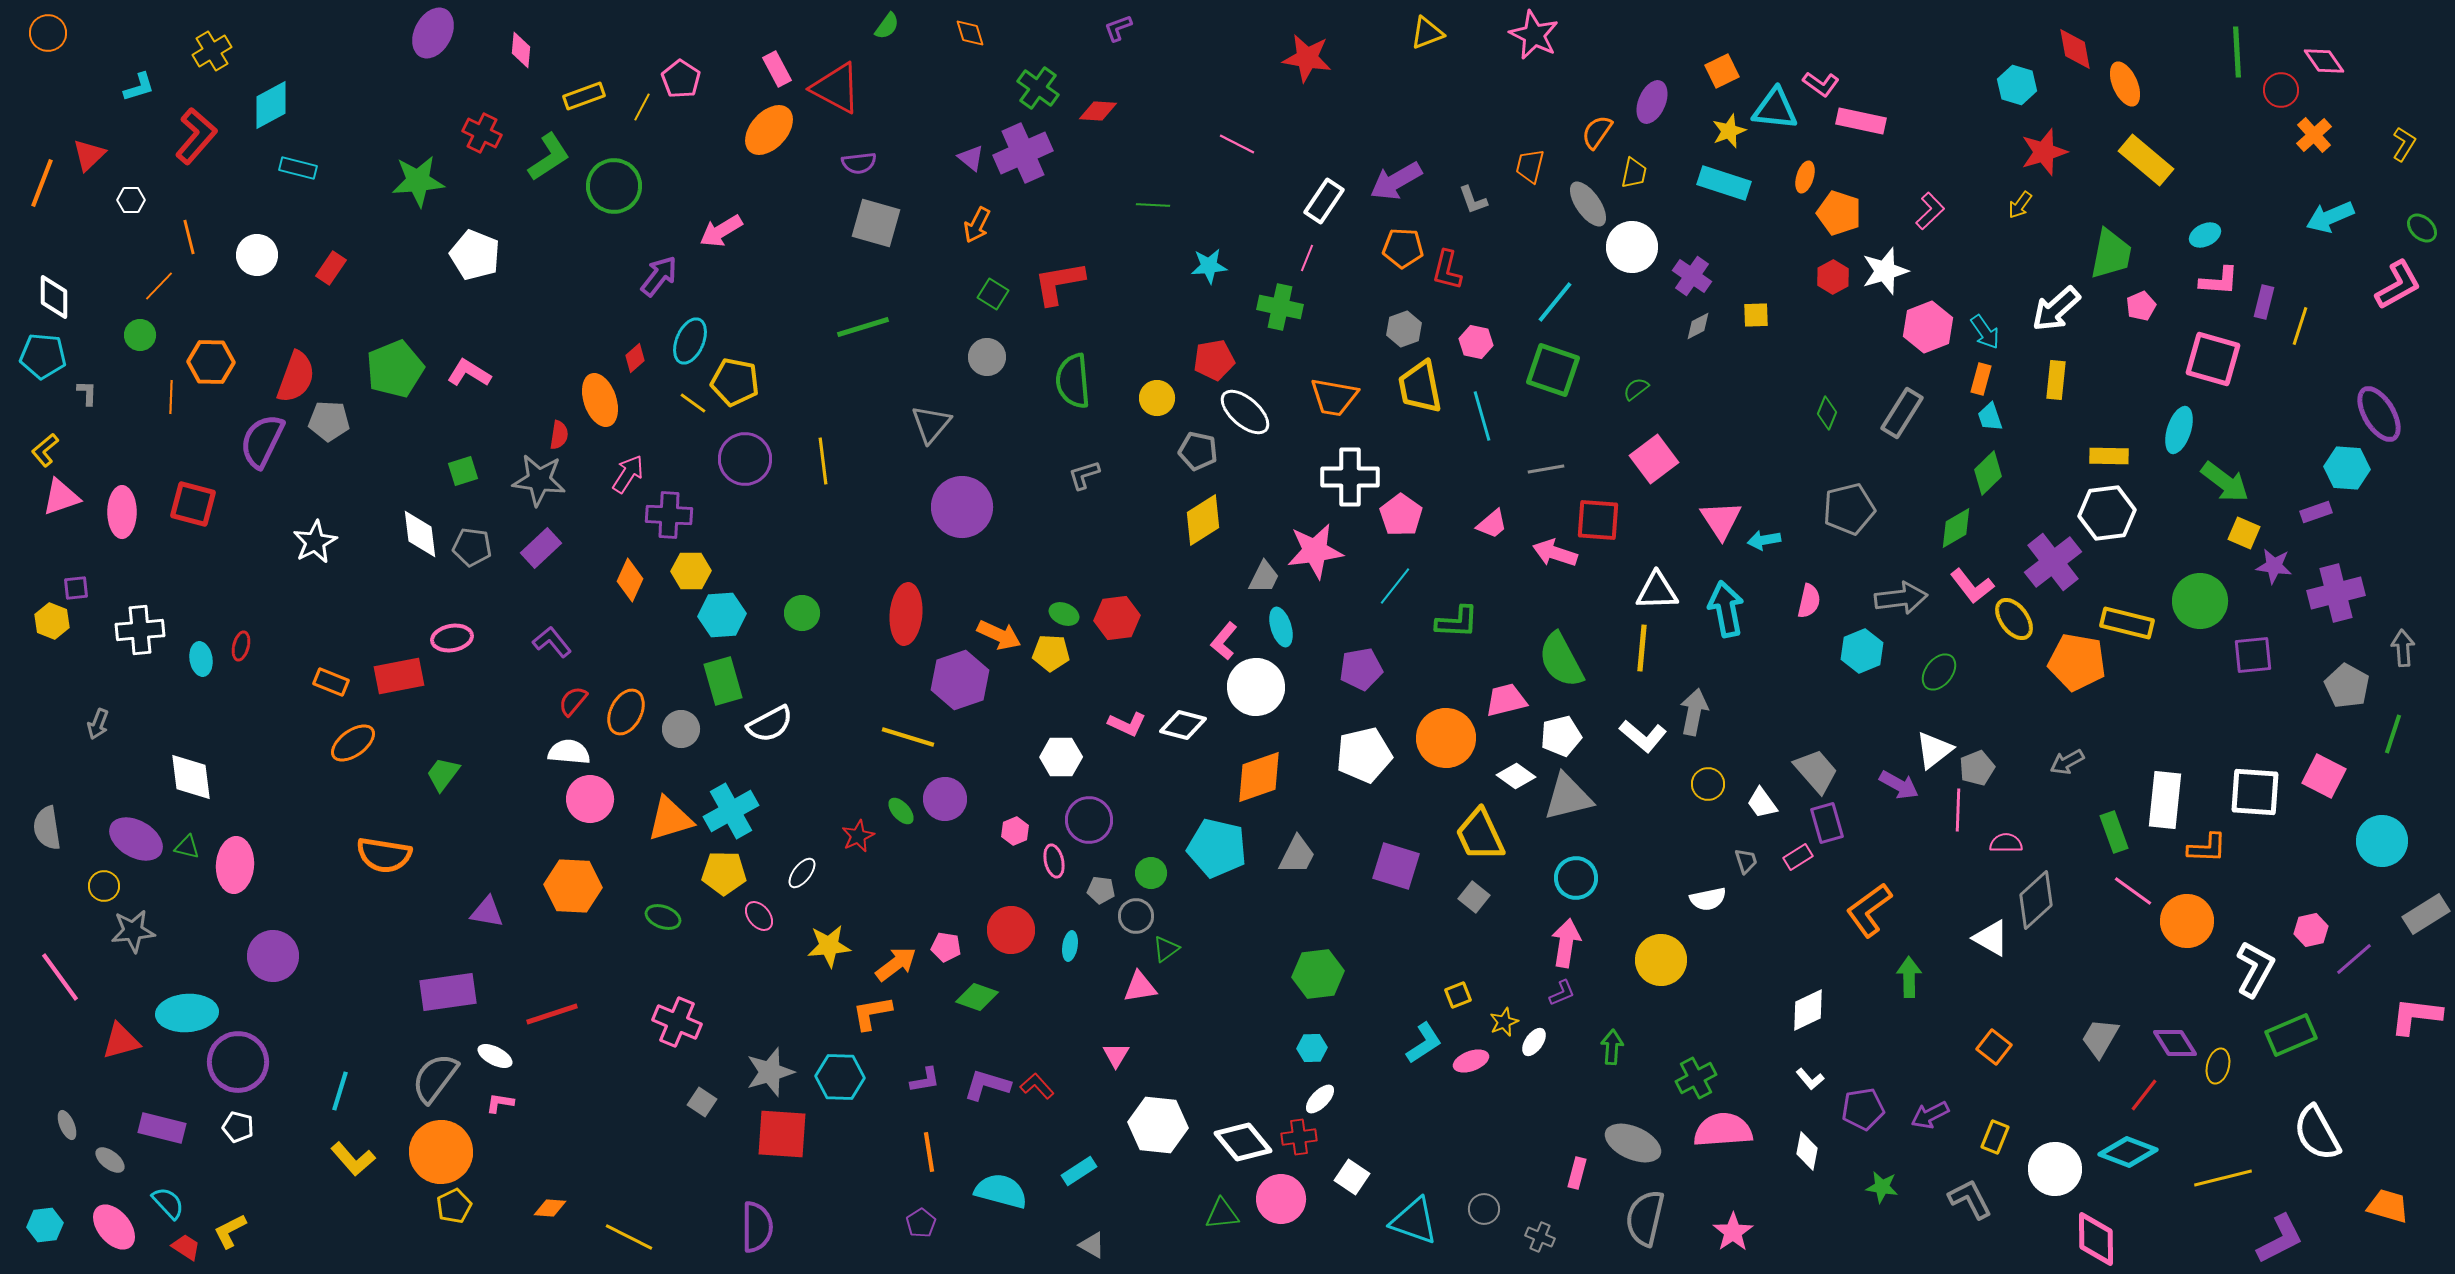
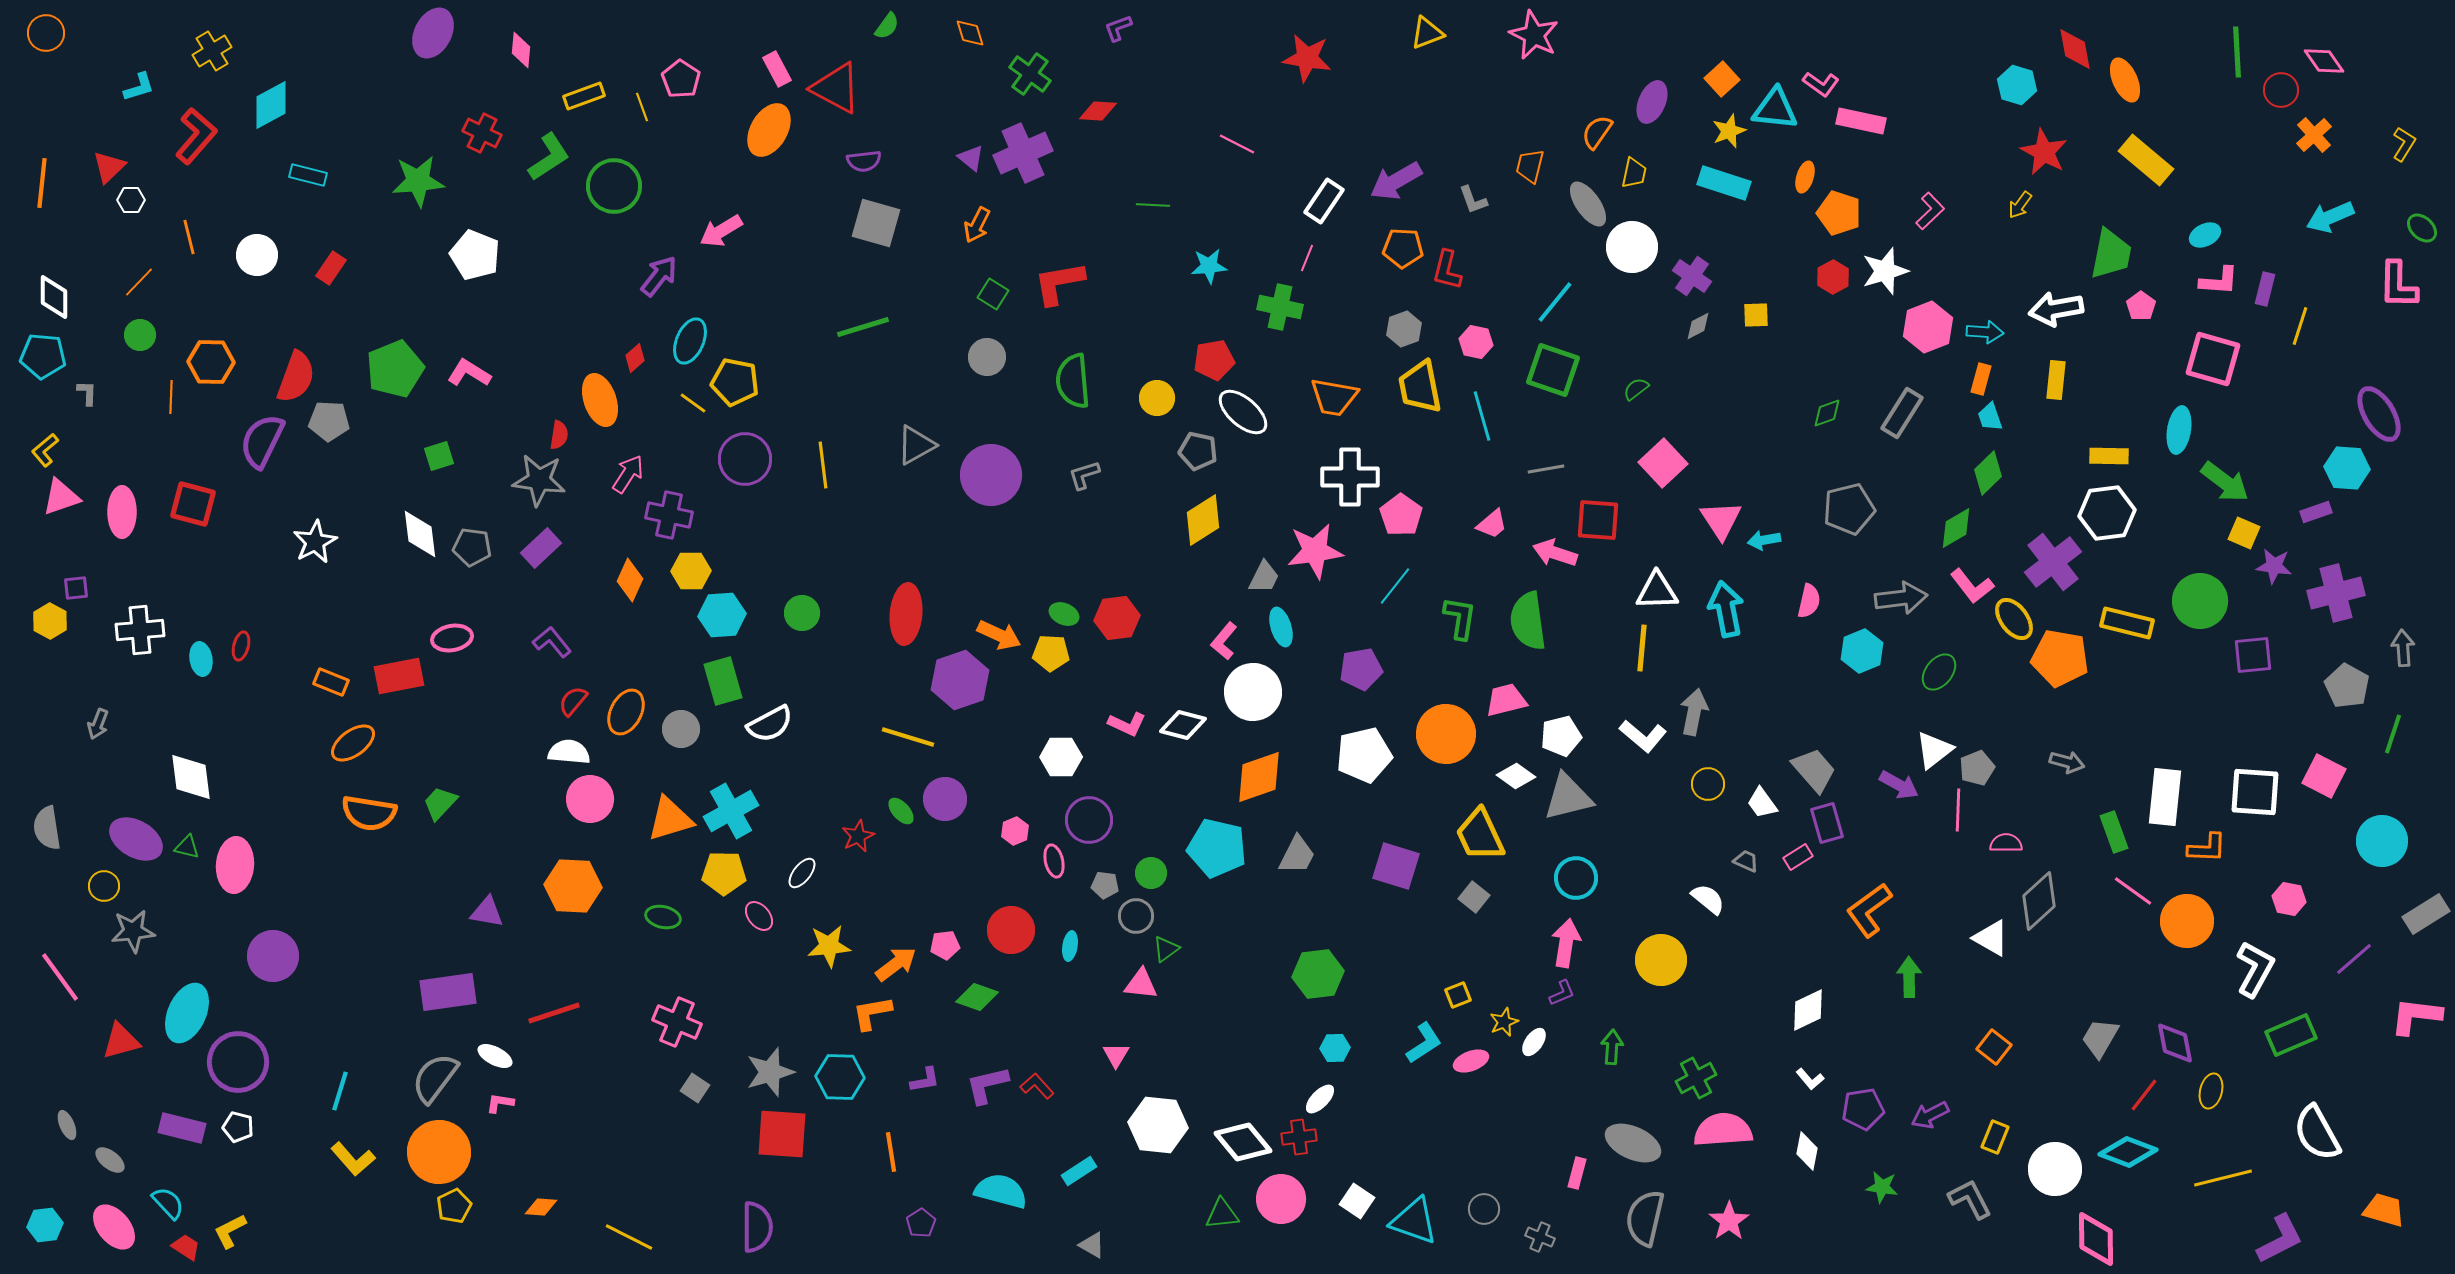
orange circle at (48, 33): moved 2 px left
orange square at (1722, 71): moved 8 px down; rotated 16 degrees counterclockwise
orange ellipse at (2125, 84): moved 4 px up
green cross at (1038, 88): moved 8 px left, 14 px up
yellow line at (642, 107): rotated 48 degrees counterclockwise
orange ellipse at (769, 130): rotated 12 degrees counterclockwise
red star at (2044, 152): rotated 27 degrees counterclockwise
red triangle at (89, 155): moved 20 px right, 12 px down
purple semicircle at (859, 163): moved 5 px right, 2 px up
cyan rectangle at (298, 168): moved 10 px right, 7 px down
orange line at (42, 183): rotated 15 degrees counterclockwise
pink L-shape at (2398, 285): rotated 120 degrees clockwise
orange line at (159, 286): moved 20 px left, 4 px up
purple rectangle at (2264, 302): moved 1 px right, 13 px up
pink pentagon at (2141, 306): rotated 12 degrees counterclockwise
white arrow at (2056, 309): rotated 32 degrees clockwise
cyan arrow at (1985, 332): rotated 51 degrees counterclockwise
white ellipse at (1245, 412): moved 2 px left
green diamond at (1827, 413): rotated 48 degrees clockwise
gray triangle at (931, 424): moved 15 px left, 21 px down; rotated 21 degrees clockwise
cyan ellipse at (2179, 430): rotated 9 degrees counterclockwise
pink square at (1654, 459): moved 9 px right, 4 px down; rotated 6 degrees counterclockwise
yellow line at (823, 461): moved 4 px down
green square at (463, 471): moved 24 px left, 15 px up
purple circle at (962, 507): moved 29 px right, 32 px up
purple cross at (669, 515): rotated 9 degrees clockwise
yellow hexagon at (52, 621): moved 2 px left; rotated 8 degrees clockwise
green L-shape at (1457, 622): moved 3 px right, 4 px up; rotated 84 degrees counterclockwise
green semicircle at (1561, 660): moved 33 px left, 39 px up; rotated 20 degrees clockwise
orange pentagon at (2077, 662): moved 17 px left, 4 px up
white circle at (1256, 687): moved 3 px left, 5 px down
orange circle at (1446, 738): moved 4 px up
gray arrow at (2067, 762): rotated 136 degrees counterclockwise
gray trapezoid at (1816, 771): moved 2 px left, 1 px up
green trapezoid at (443, 774): moved 3 px left, 29 px down; rotated 6 degrees clockwise
white rectangle at (2165, 800): moved 3 px up
orange semicircle at (384, 855): moved 15 px left, 42 px up
gray trapezoid at (1746, 861): rotated 48 degrees counterclockwise
gray pentagon at (1101, 890): moved 4 px right, 5 px up
white semicircle at (1708, 899): rotated 129 degrees counterclockwise
gray diamond at (2036, 900): moved 3 px right, 1 px down
green ellipse at (663, 917): rotated 8 degrees counterclockwise
pink hexagon at (2311, 930): moved 22 px left, 31 px up; rotated 24 degrees clockwise
pink pentagon at (946, 947): moved 1 px left, 2 px up; rotated 16 degrees counterclockwise
pink triangle at (1140, 987): moved 1 px right, 3 px up; rotated 15 degrees clockwise
cyan ellipse at (187, 1013): rotated 62 degrees counterclockwise
red line at (552, 1014): moved 2 px right, 1 px up
purple diamond at (2175, 1043): rotated 21 degrees clockwise
cyan hexagon at (1312, 1048): moved 23 px right
yellow ellipse at (2218, 1066): moved 7 px left, 25 px down
purple L-shape at (987, 1085): rotated 30 degrees counterclockwise
gray square at (702, 1102): moved 7 px left, 14 px up
purple rectangle at (162, 1128): moved 20 px right
orange circle at (441, 1152): moved 2 px left
orange line at (929, 1152): moved 38 px left
white square at (1352, 1177): moved 5 px right, 24 px down
orange trapezoid at (2388, 1206): moved 4 px left, 4 px down
orange diamond at (550, 1208): moved 9 px left, 1 px up
pink star at (1733, 1232): moved 4 px left, 11 px up
